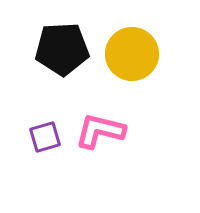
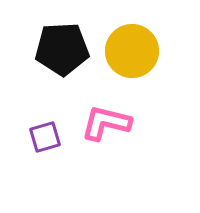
yellow circle: moved 3 px up
pink L-shape: moved 6 px right, 8 px up
